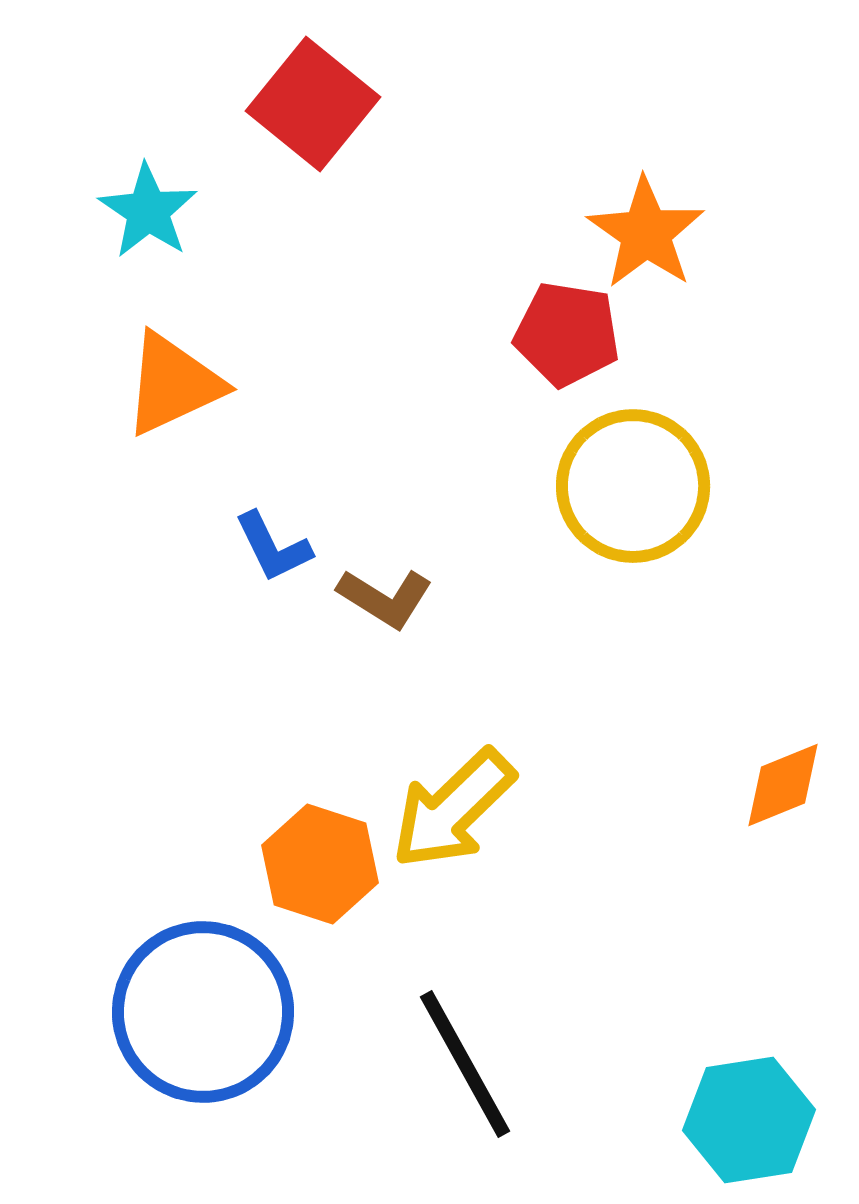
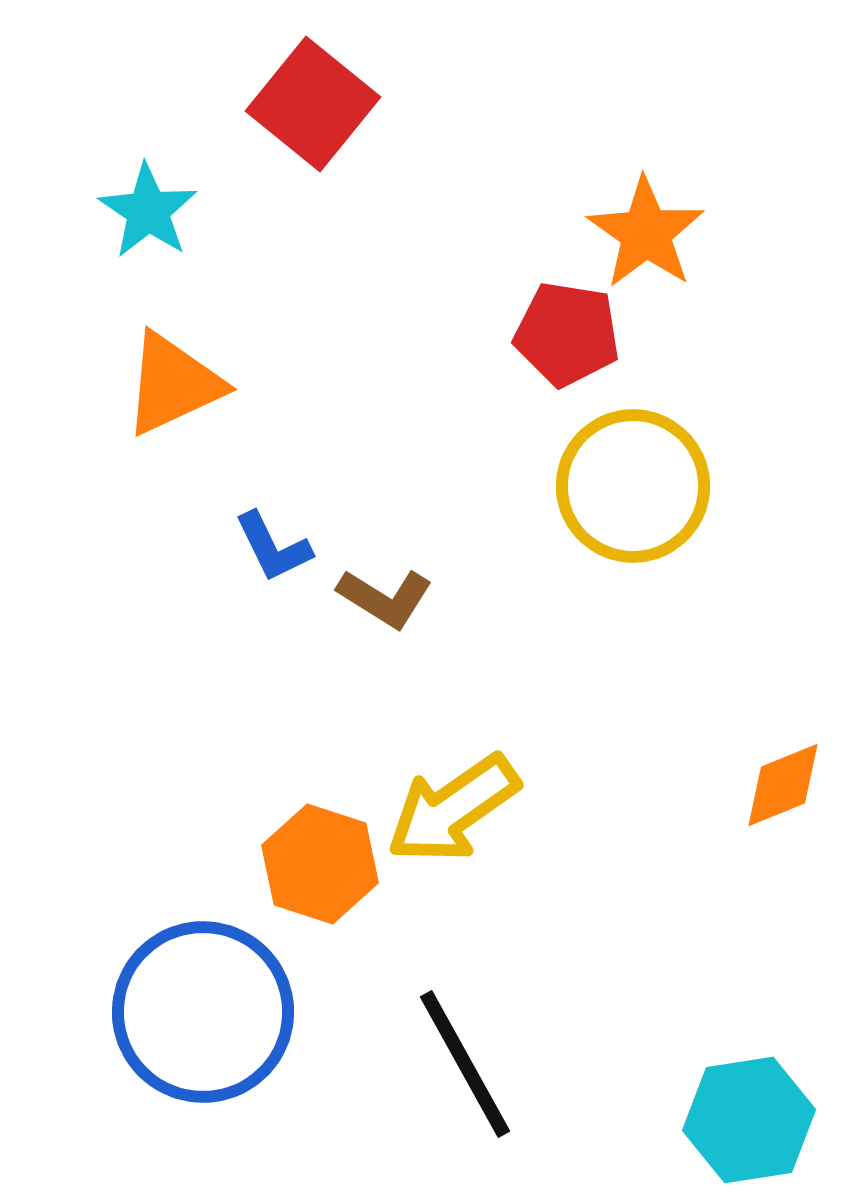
yellow arrow: rotated 9 degrees clockwise
